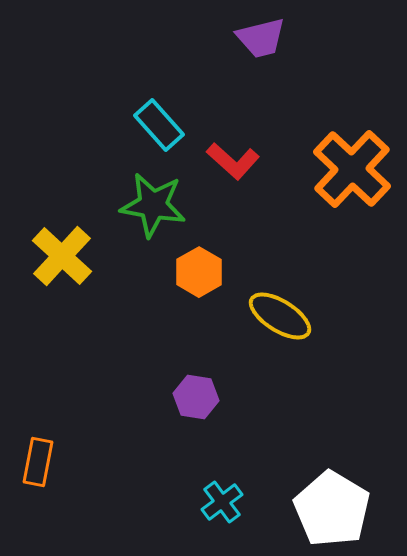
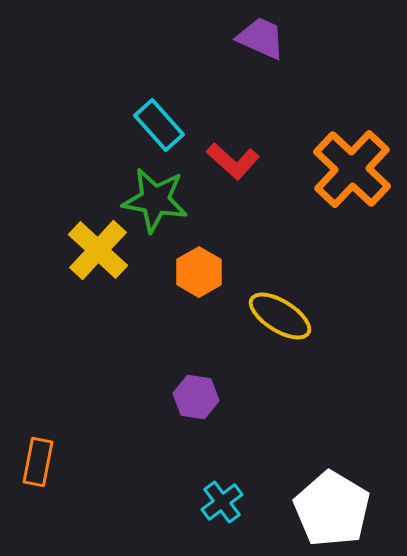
purple trapezoid: rotated 142 degrees counterclockwise
green star: moved 2 px right, 5 px up
yellow cross: moved 36 px right, 6 px up
